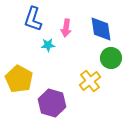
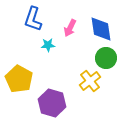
pink arrow: moved 4 px right; rotated 18 degrees clockwise
green circle: moved 5 px left
